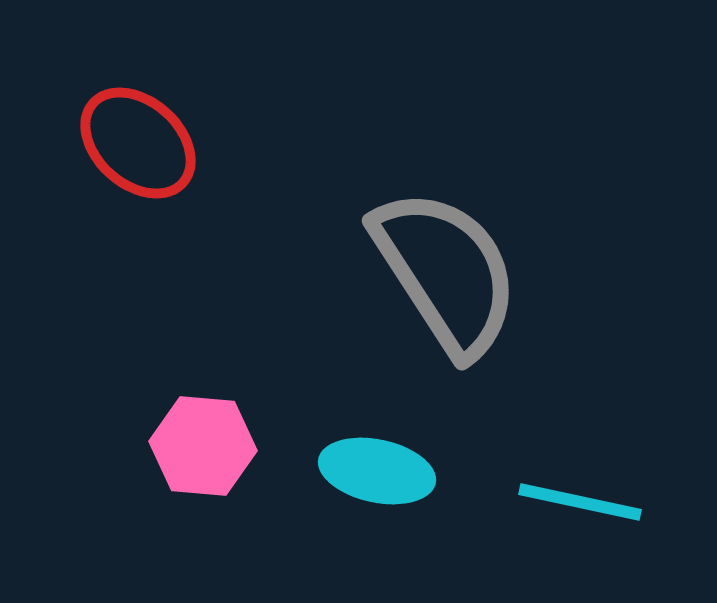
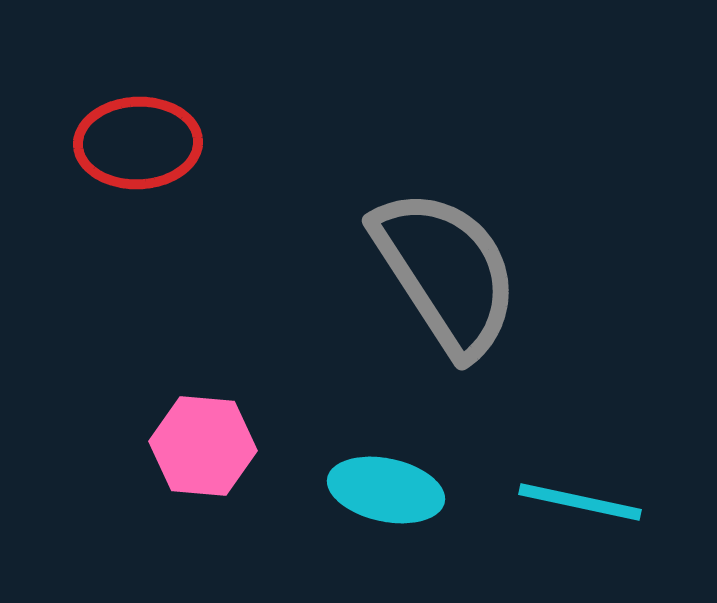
red ellipse: rotated 44 degrees counterclockwise
cyan ellipse: moved 9 px right, 19 px down
